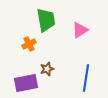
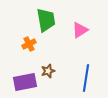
brown star: moved 1 px right, 2 px down
purple rectangle: moved 1 px left, 1 px up
